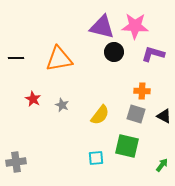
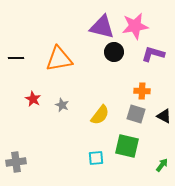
pink star: rotated 12 degrees counterclockwise
